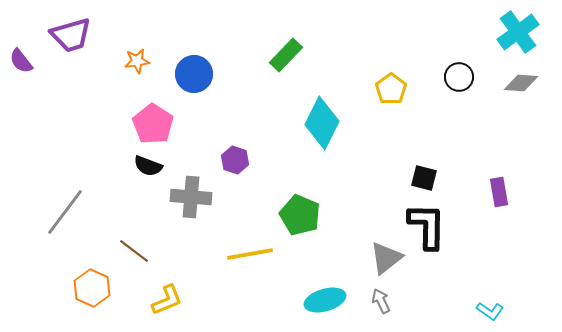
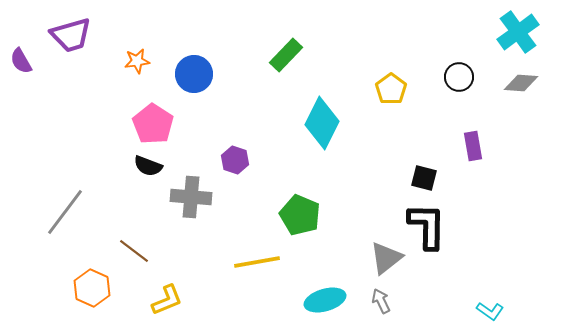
purple semicircle: rotated 8 degrees clockwise
purple rectangle: moved 26 px left, 46 px up
yellow line: moved 7 px right, 8 px down
